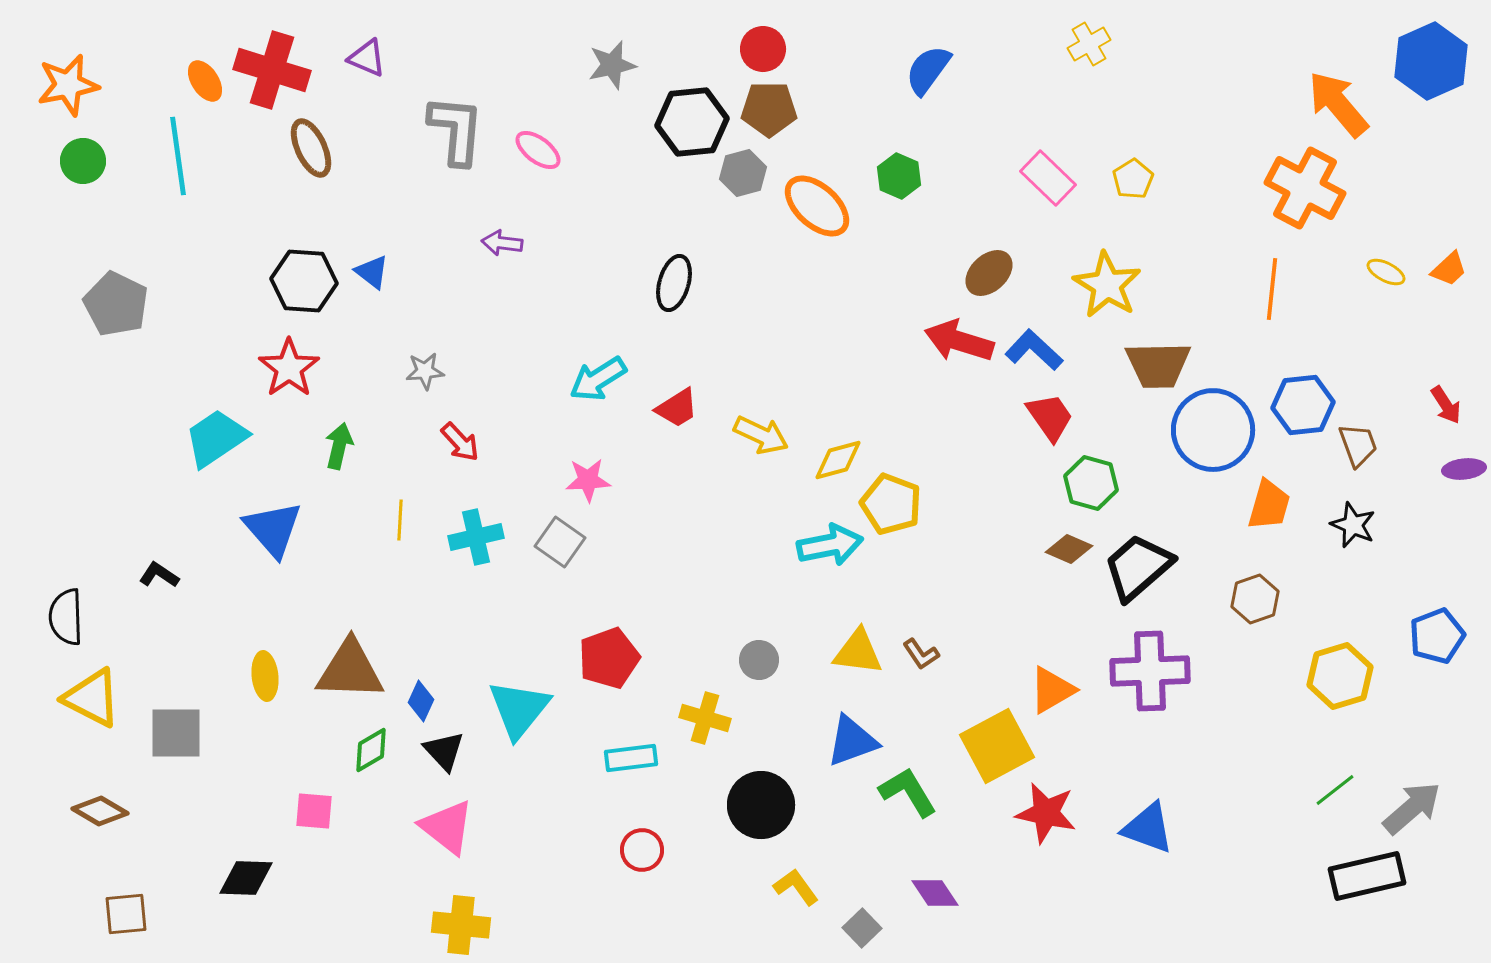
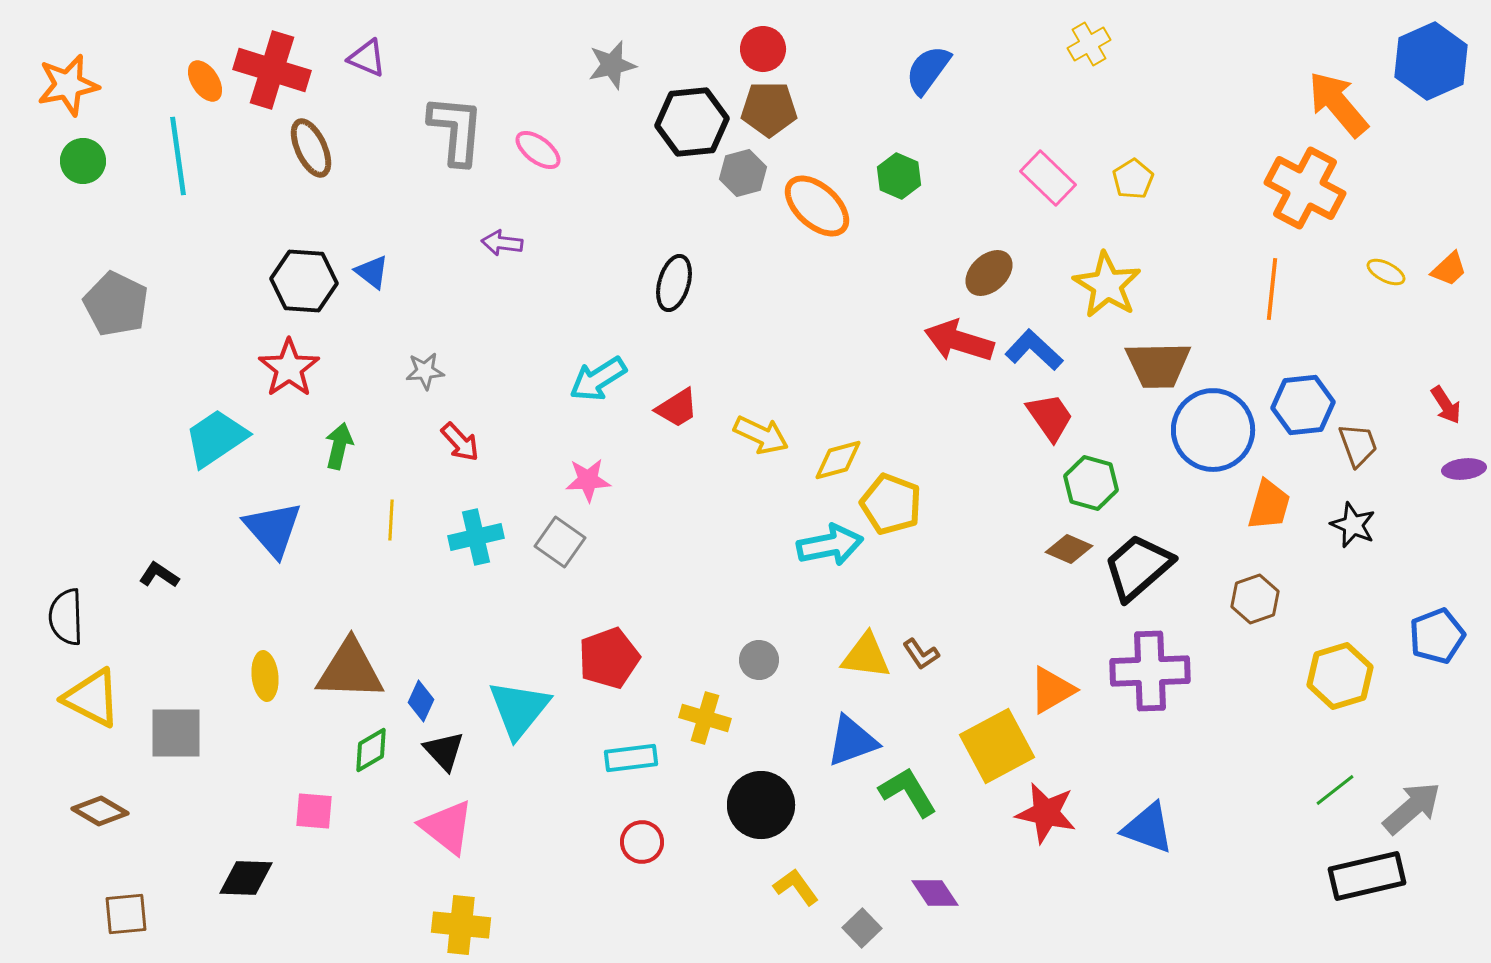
yellow line at (400, 520): moved 9 px left
yellow triangle at (858, 652): moved 8 px right, 4 px down
red circle at (642, 850): moved 8 px up
